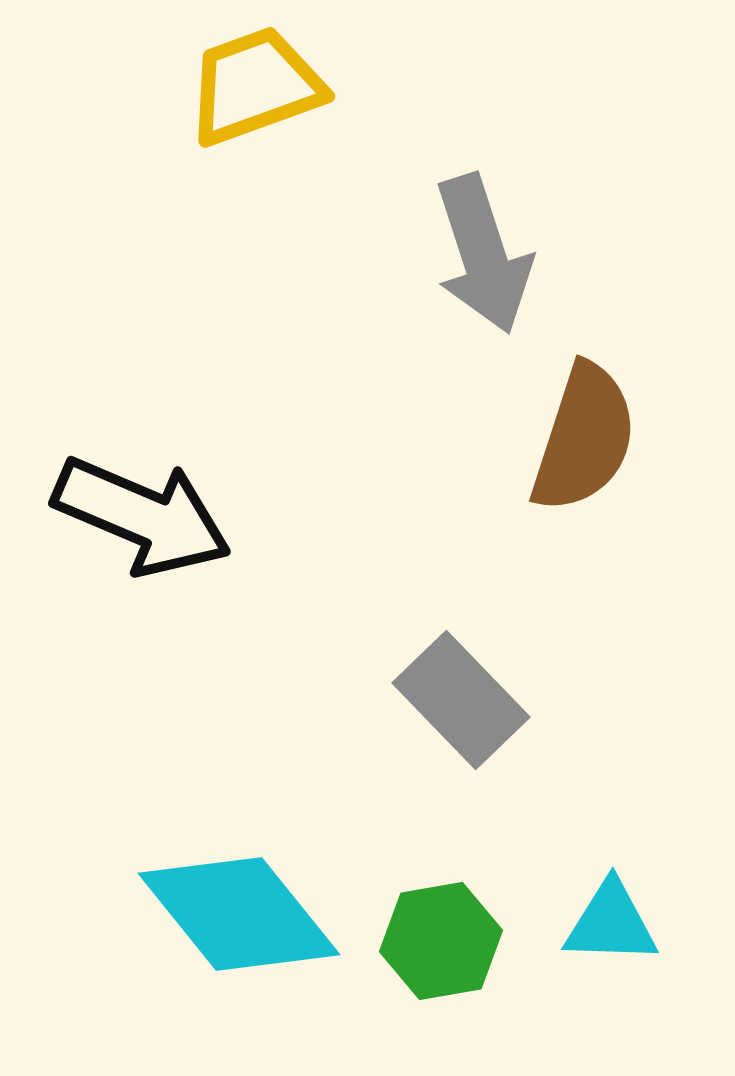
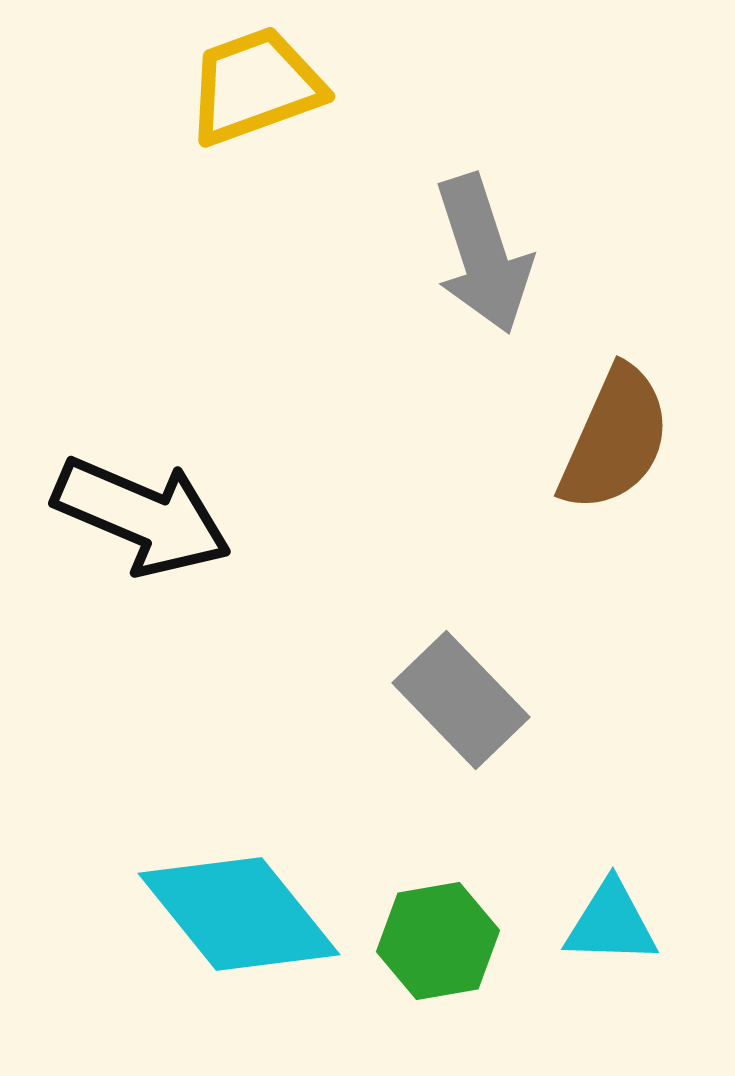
brown semicircle: moved 31 px right, 1 px down; rotated 6 degrees clockwise
green hexagon: moved 3 px left
